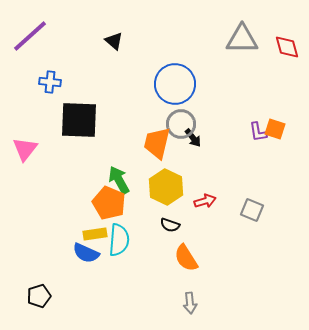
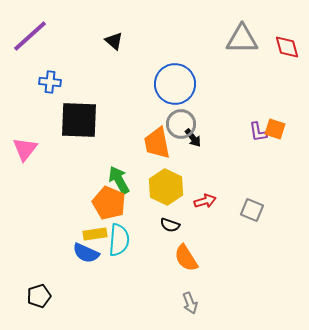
orange trapezoid: rotated 24 degrees counterclockwise
gray arrow: rotated 15 degrees counterclockwise
